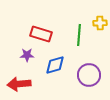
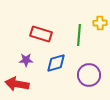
purple star: moved 1 px left, 5 px down
blue diamond: moved 1 px right, 2 px up
red arrow: moved 2 px left; rotated 15 degrees clockwise
